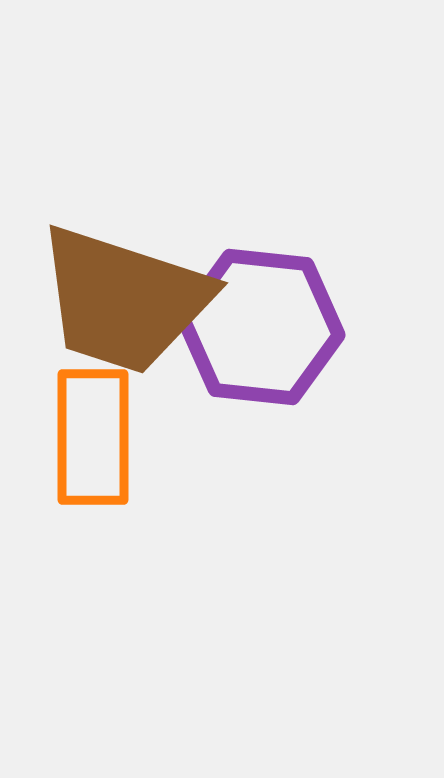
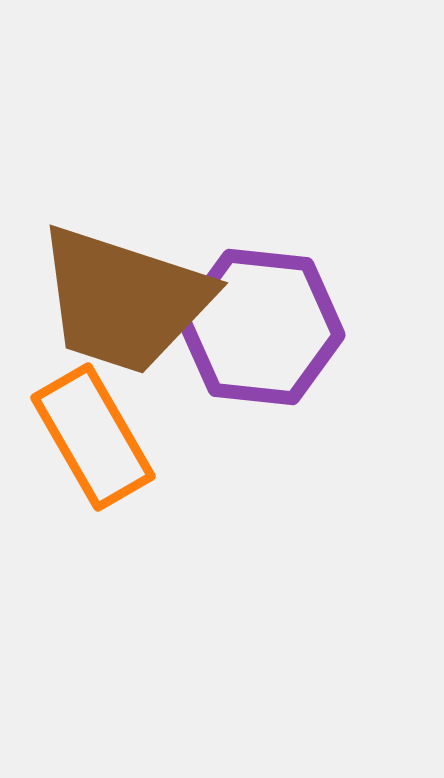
orange rectangle: rotated 30 degrees counterclockwise
